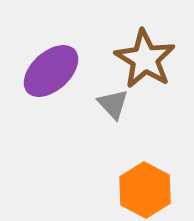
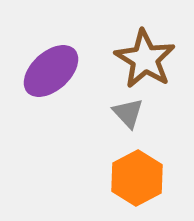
gray triangle: moved 15 px right, 9 px down
orange hexagon: moved 8 px left, 12 px up; rotated 4 degrees clockwise
